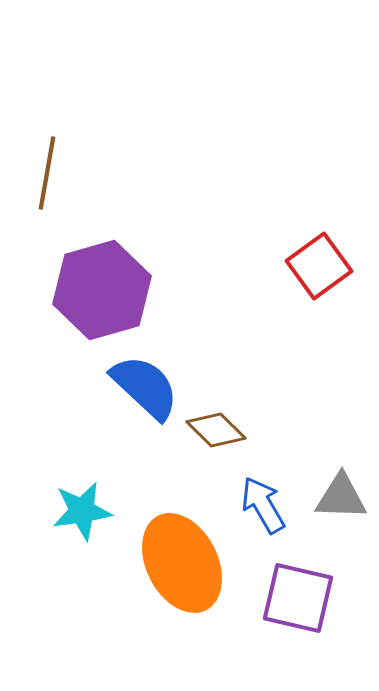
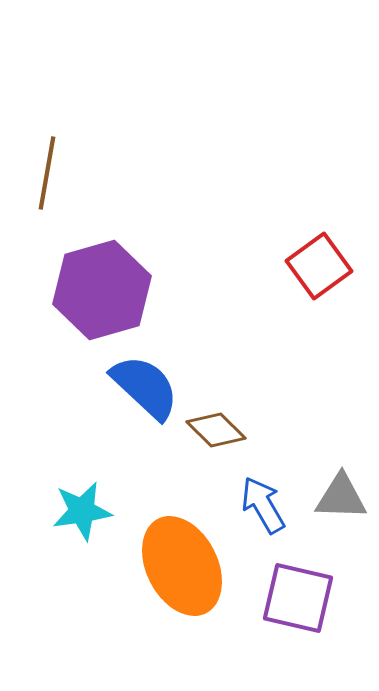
orange ellipse: moved 3 px down
